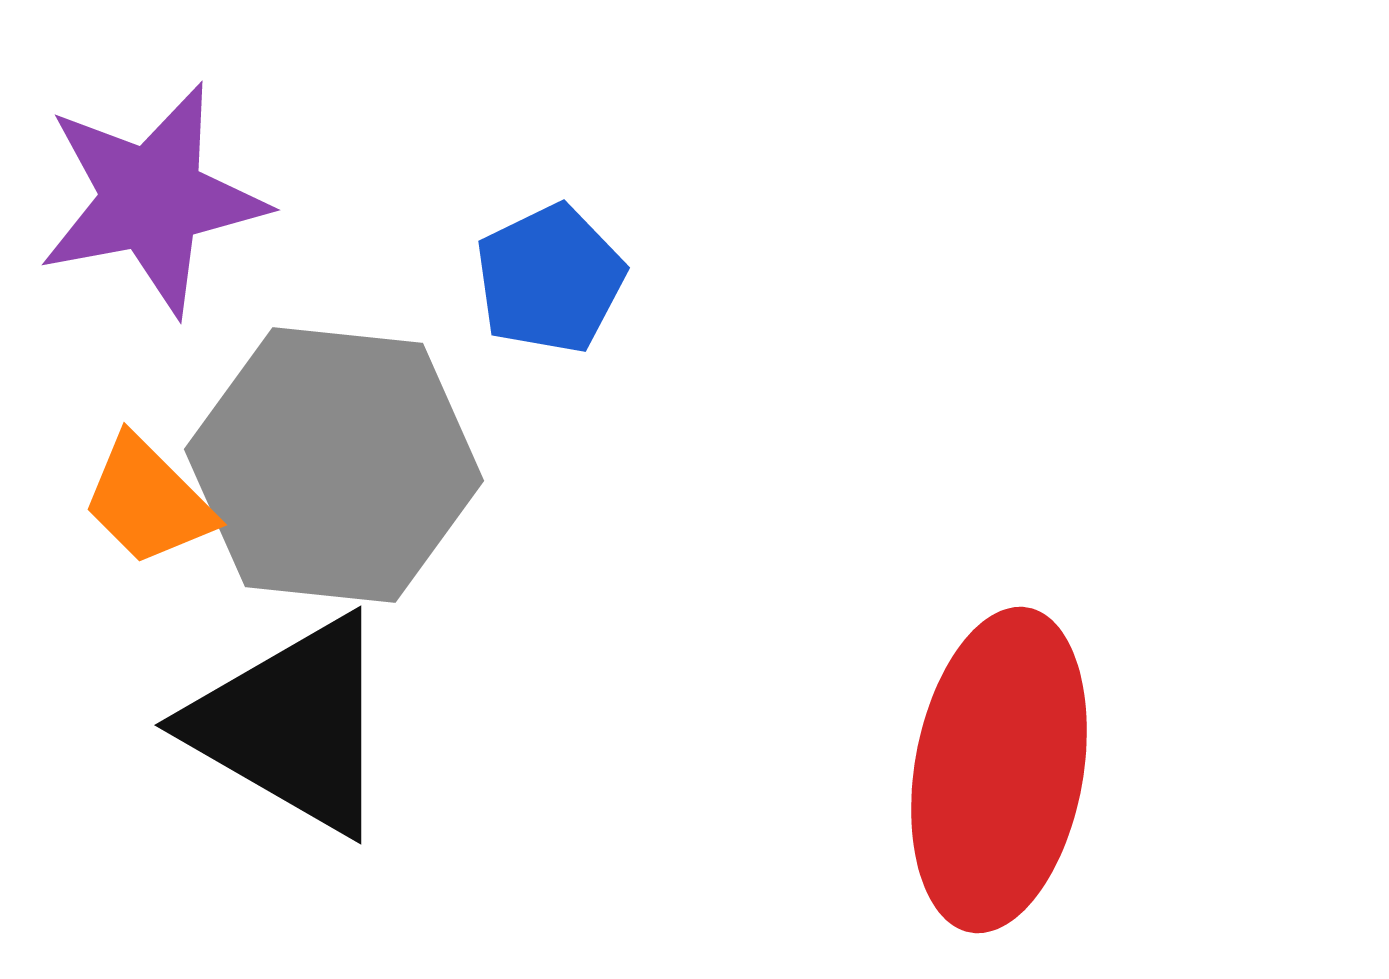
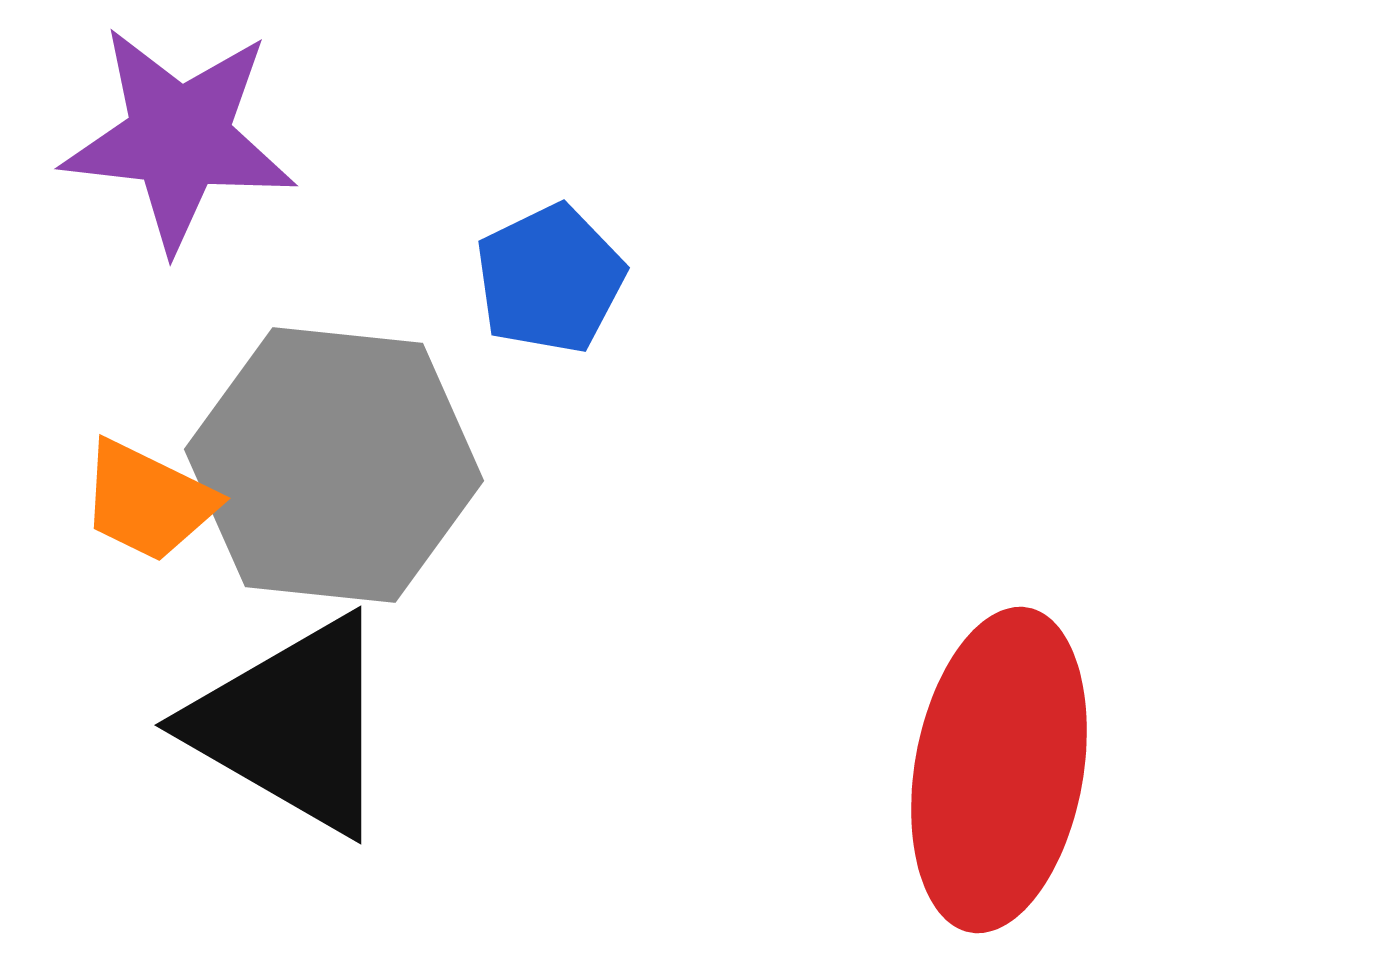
purple star: moved 27 px right, 61 px up; rotated 17 degrees clockwise
orange trapezoid: rotated 19 degrees counterclockwise
